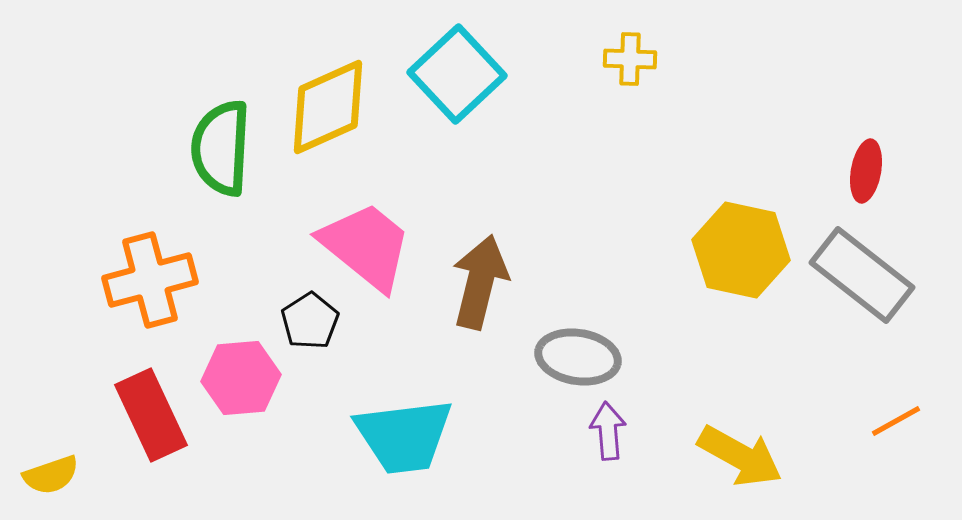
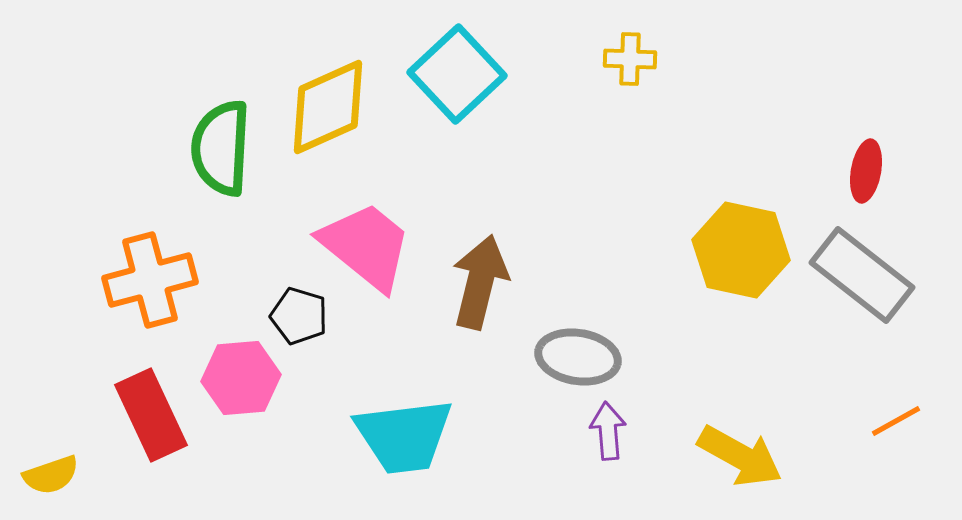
black pentagon: moved 11 px left, 5 px up; rotated 22 degrees counterclockwise
